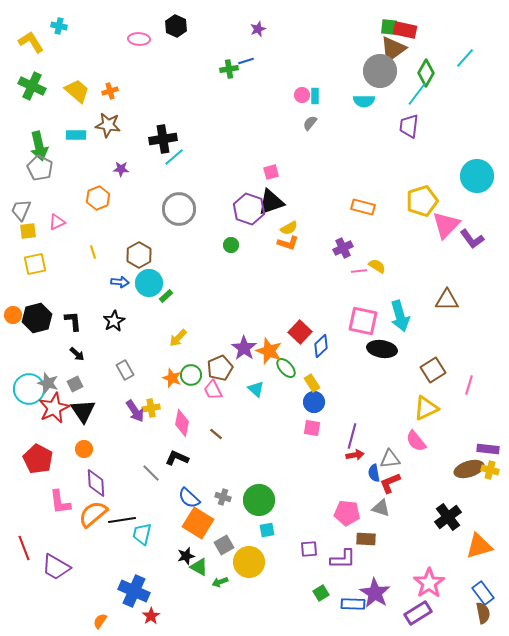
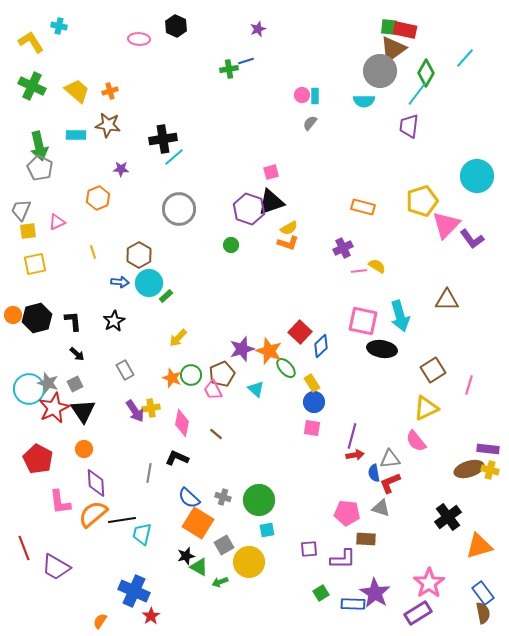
purple star at (244, 348): moved 2 px left, 1 px down; rotated 20 degrees clockwise
brown pentagon at (220, 368): moved 2 px right, 6 px down
gray line at (151, 473): moved 2 px left; rotated 54 degrees clockwise
